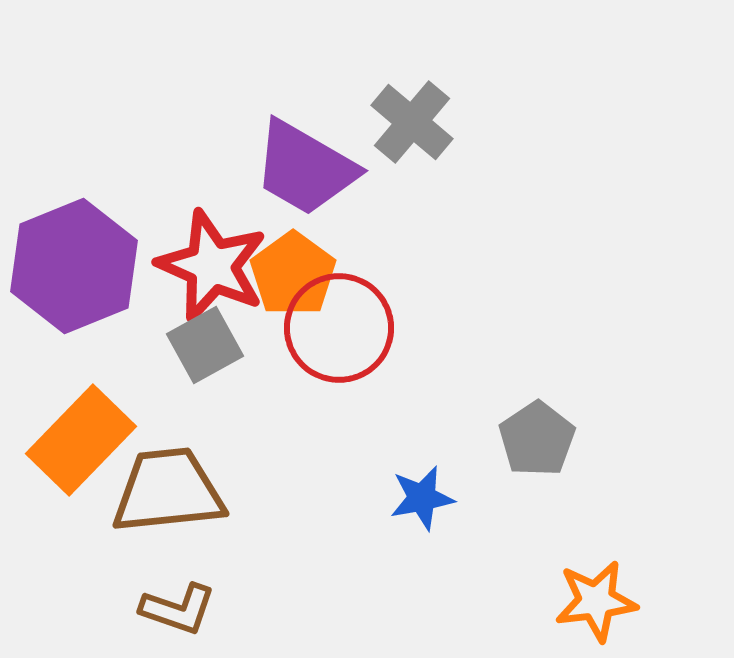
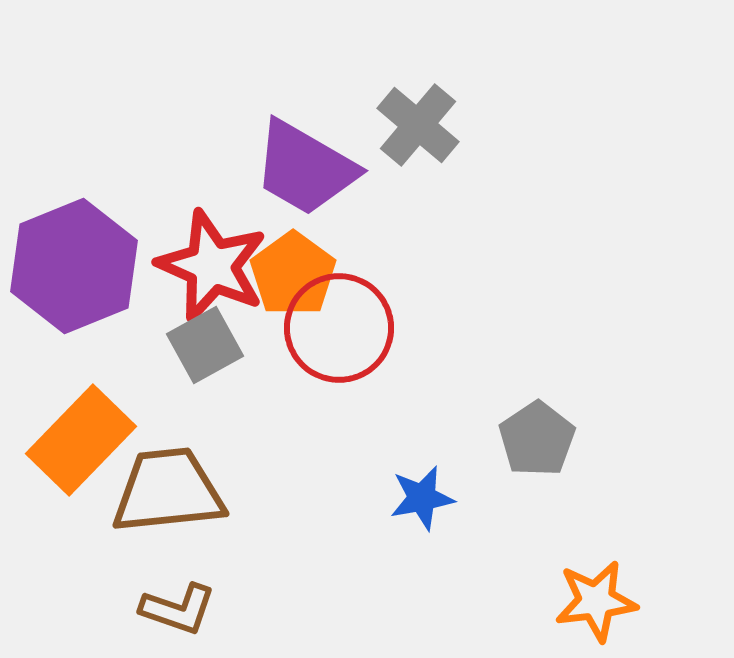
gray cross: moved 6 px right, 3 px down
